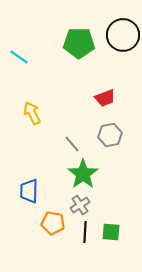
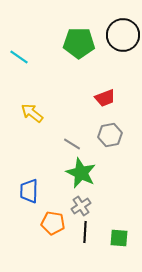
yellow arrow: rotated 25 degrees counterclockwise
gray line: rotated 18 degrees counterclockwise
green star: moved 2 px left, 1 px up; rotated 12 degrees counterclockwise
gray cross: moved 1 px right, 1 px down
green square: moved 8 px right, 6 px down
